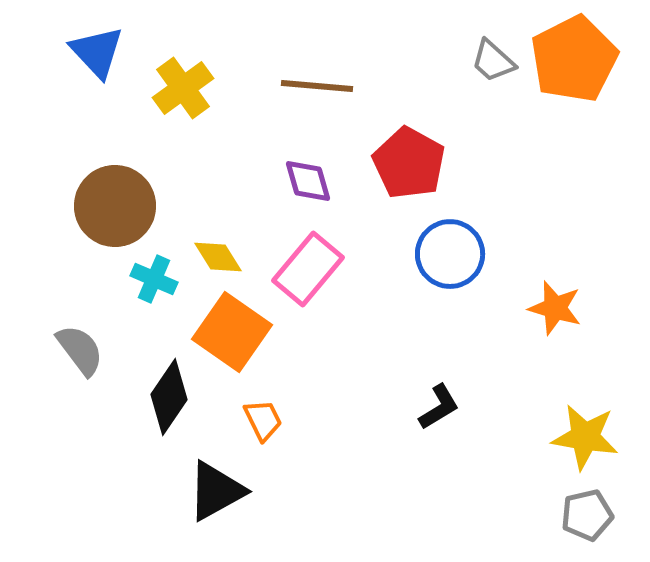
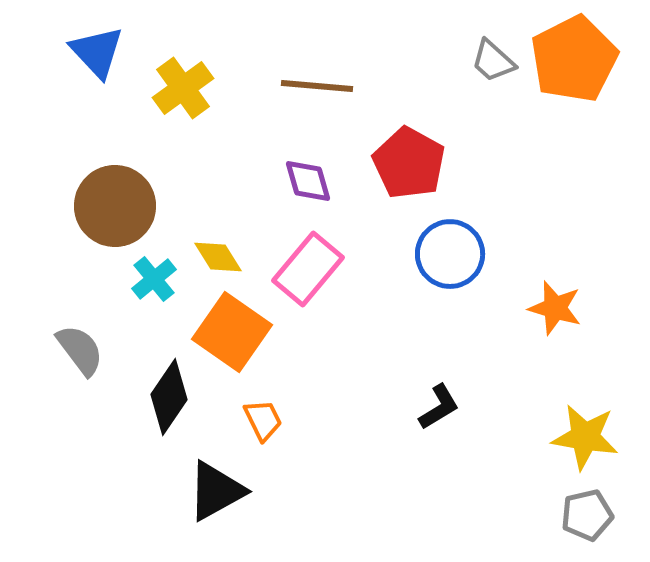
cyan cross: rotated 27 degrees clockwise
